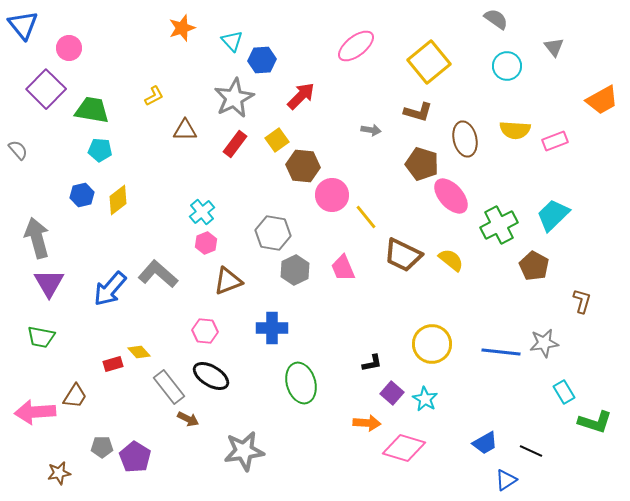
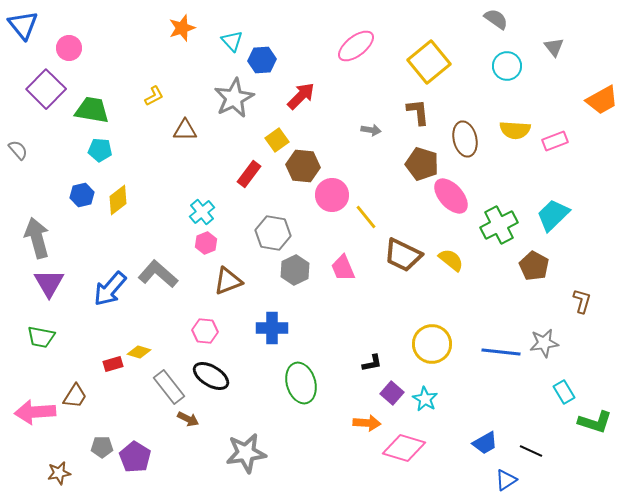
brown L-shape at (418, 112): rotated 112 degrees counterclockwise
red rectangle at (235, 144): moved 14 px right, 30 px down
yellow diamond at (139, 352): rotated 30 degrees counterclockwise
gray star at (244, 451): moved 2 px right, 2 px down
